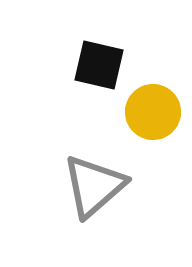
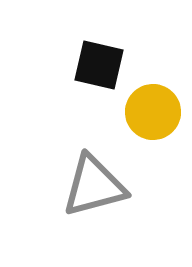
gray triangle: rotated 26 degrees clockwise
